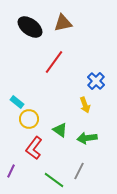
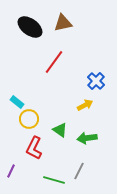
yellow arrow: rotated 98 degrees counterclockwise
red L-shape: rotated 10 degrees counterclockwise
green line: rotated 20 degrees counterclockwise
